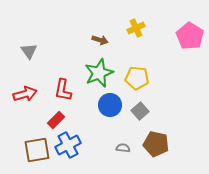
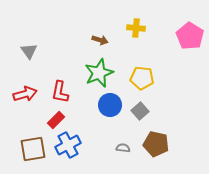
yellow cross: rotated 30 degrees clockwise
yellow pentagon: moved 5 px right
red L-shape: moved 3 px left, 2 px down
brown square: moved 4 px left, 1 px up
